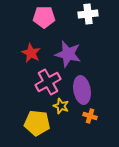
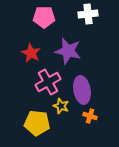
purple star: moved 3 px up
